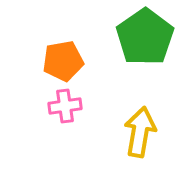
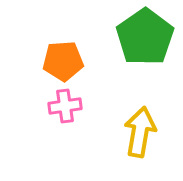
orange pentagon: rotated 6 degrees clockwise
